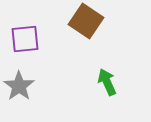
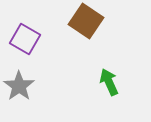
purple square: rotated 36 degrees clockwise
green arrow: moved 2 px right
